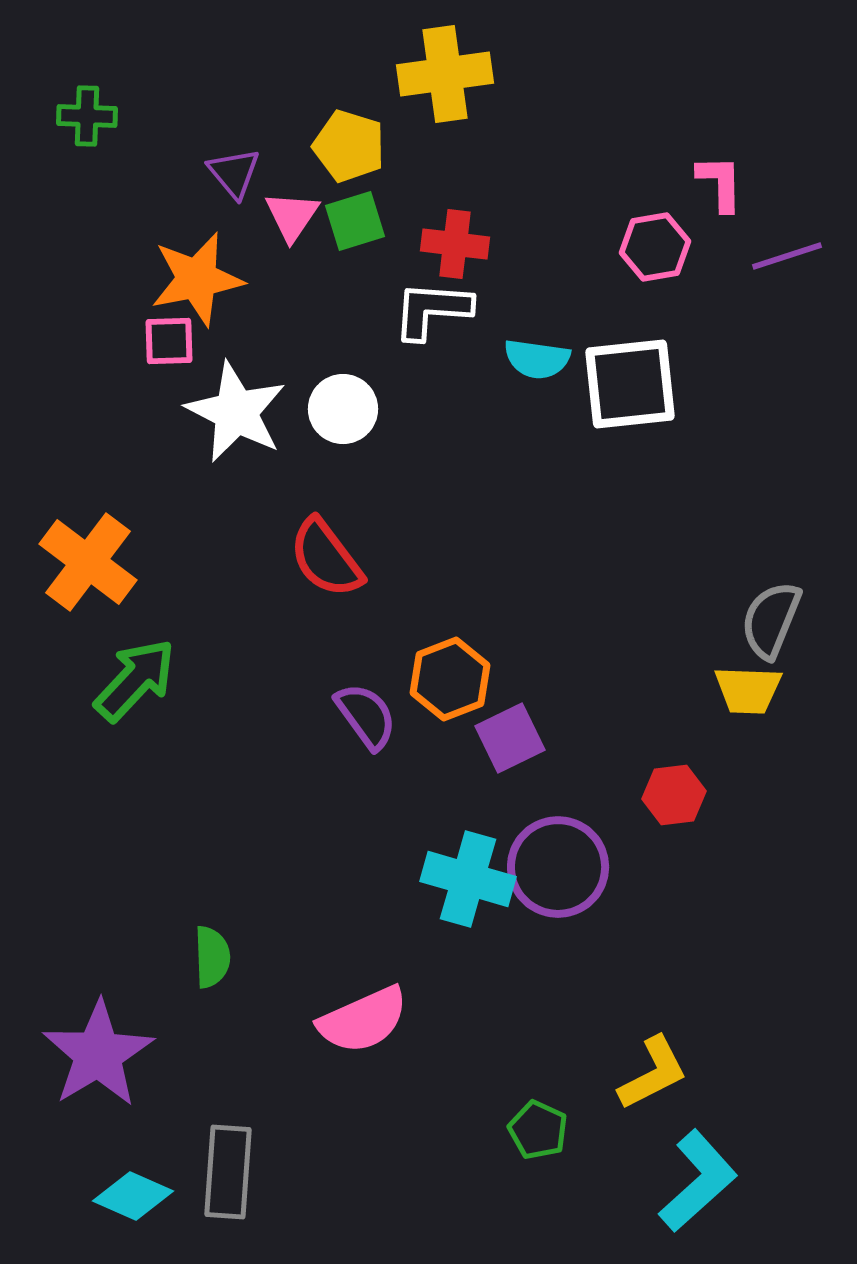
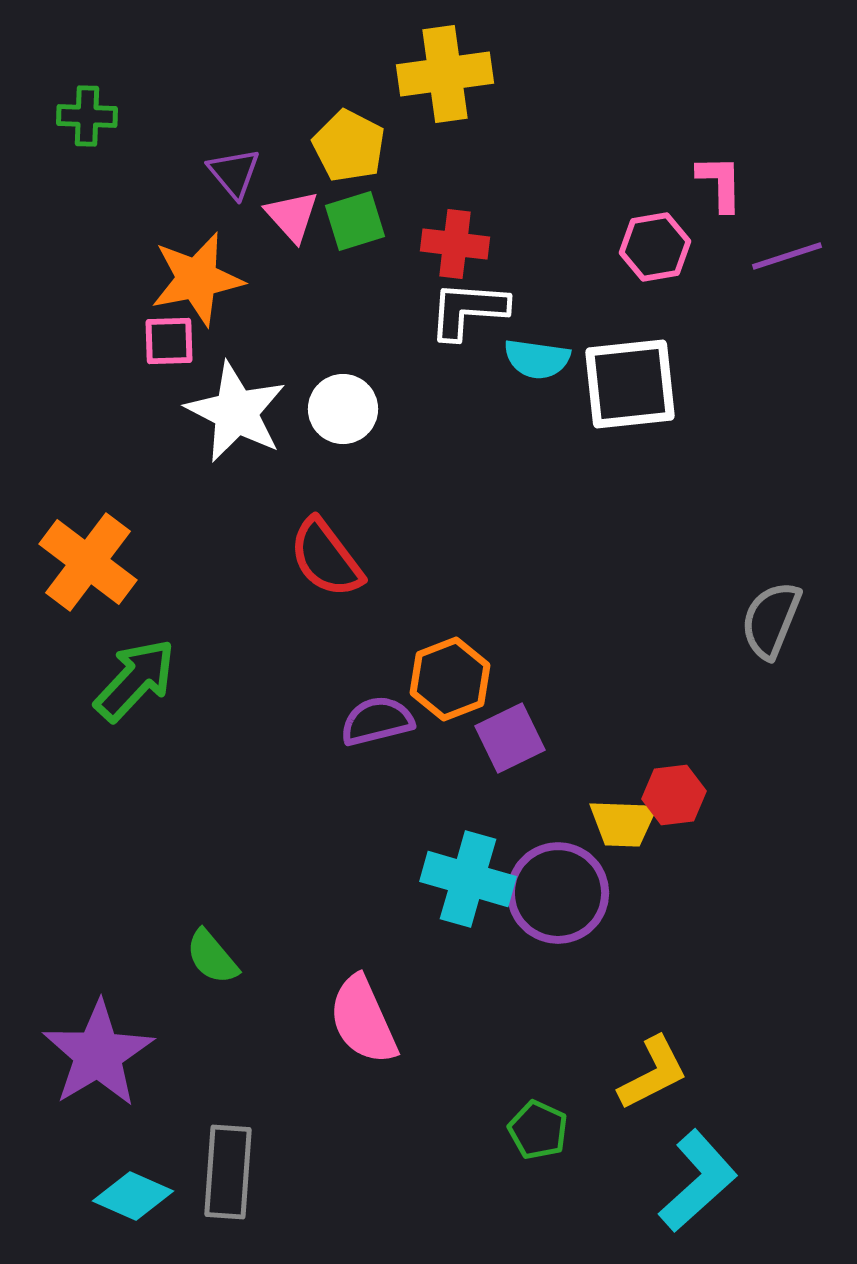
yellow pentagon: rotated 10 degrees clockwise
pink triangle: rotated 16 degrees counterclockwise
white L-shape: moved 36 px right
yellow trapezoid: moved 125 px left, 133 px down
purple semicircle: moved 11 px right, 5 px down; rotated 68 degrees counterclockwise
purple circle: moved 26 px down
green semicircle: rotated 142 degrees clockwise
pink semicircle: rotated 90 degrees clockwise
